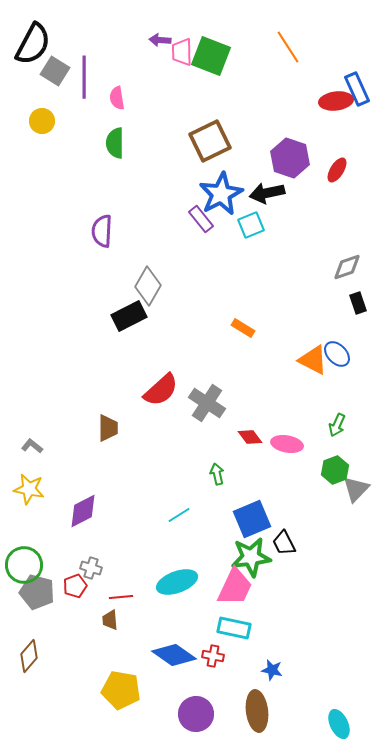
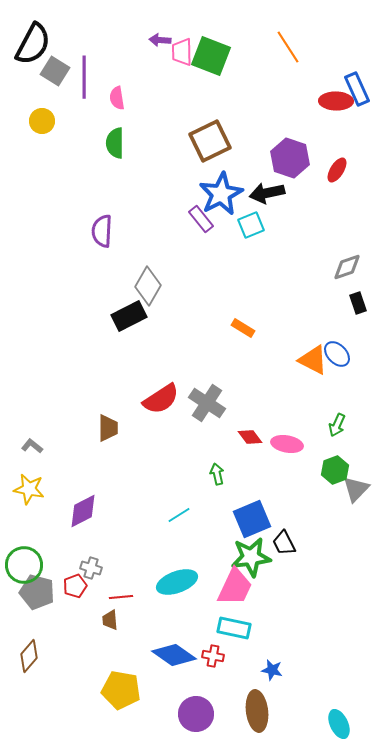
red ellipse at (336, 101): rotated 8 degrees clockwise
red semicircle at (161, 390): moved 9 px down; rotated 9 degrees clockwise
